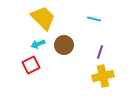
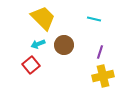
red square: rotated 12 degrees counterclockwise
